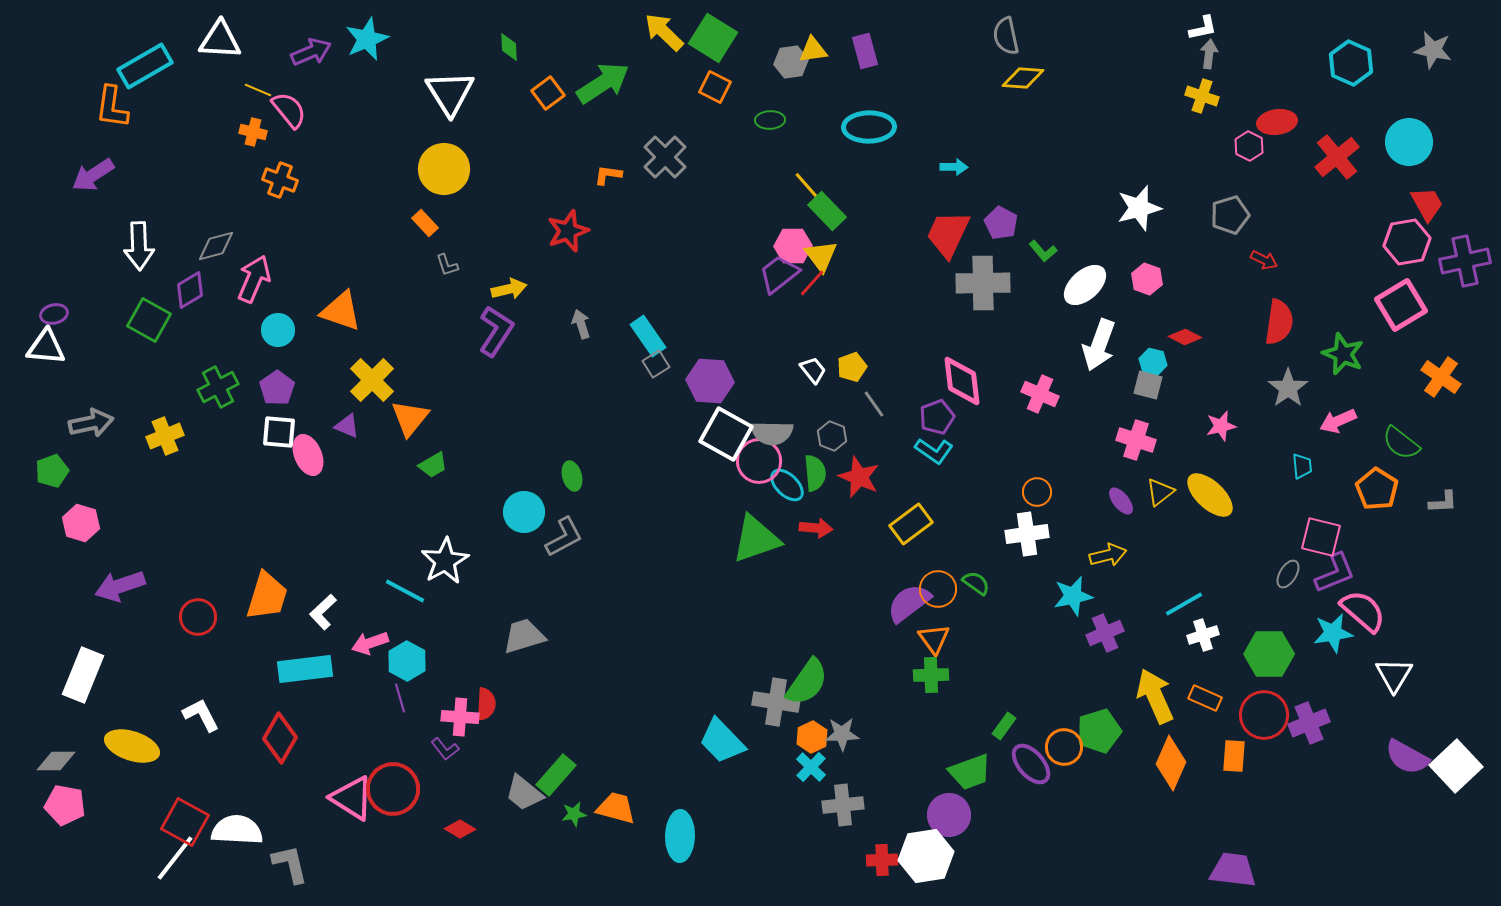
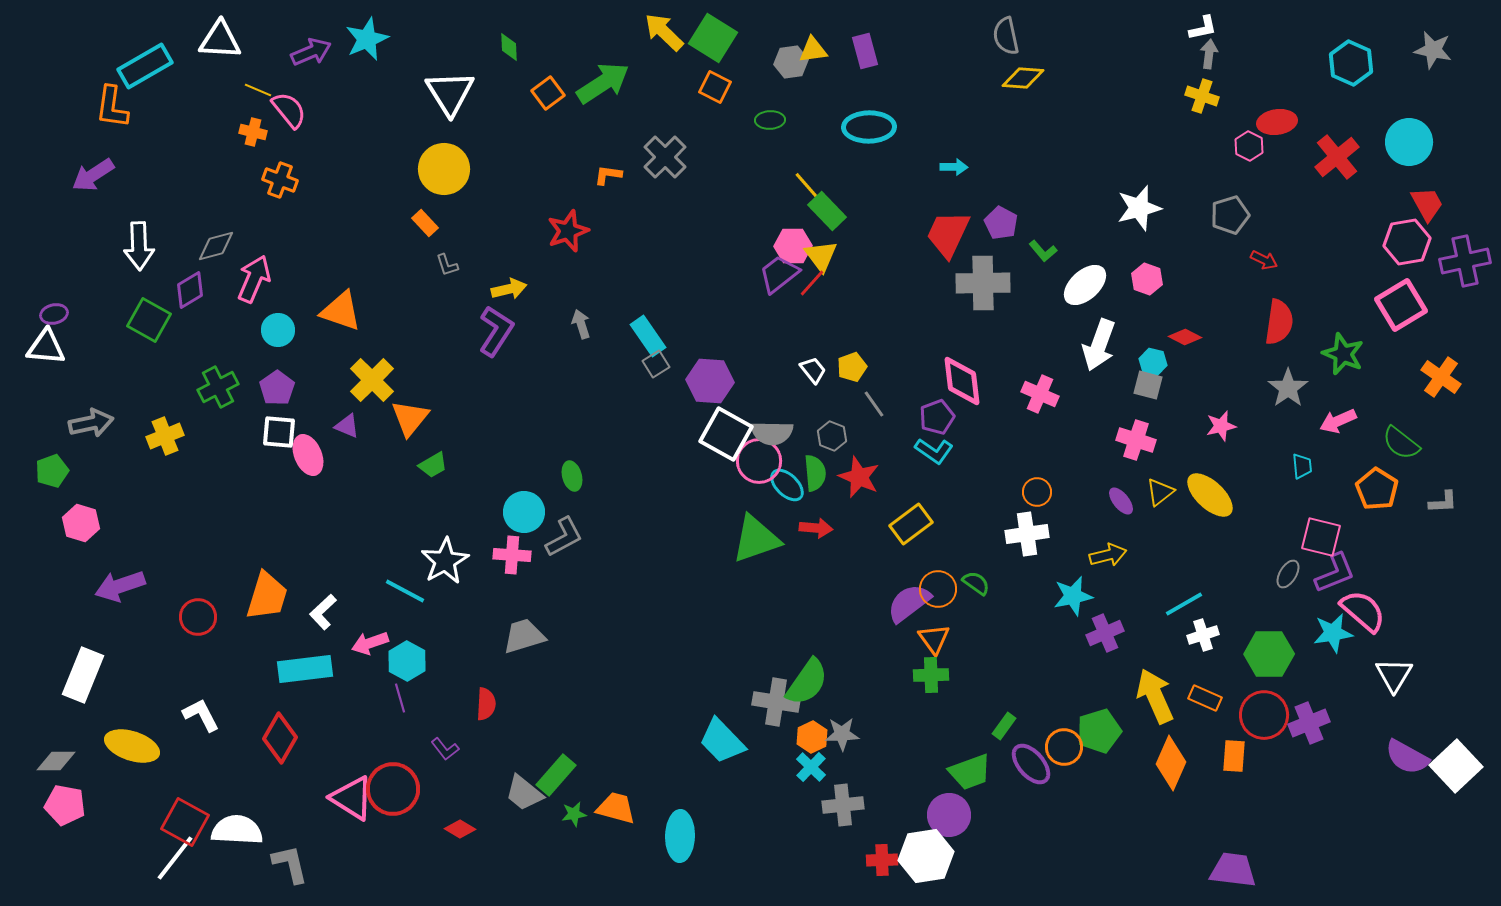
pink cross at (460, 717): moved 52 px right, 162 px up
